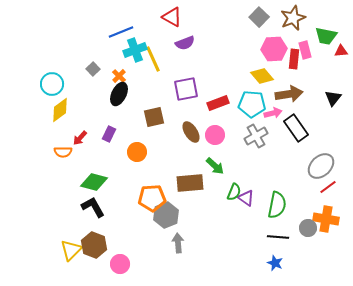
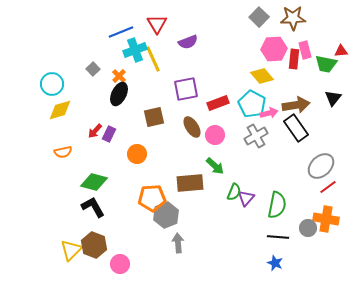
red triangle at (172, 17): moved 15 px left, 7 px down; rotated 30 degrees clockwise
brown star at (293, 18): rotated 20 degrees clockwise
green trapezoid at (326, 36): moved 28 px down
purple semicircle at (185, 43): moved 3 px right, 1 px up
brown arrow at (289, 94): moved 7 px right, 11 px down
cyan pentagon at (252, 104): rotated 24 degrees clockwise
yellow diamond at (60, 110): rotated 20 degrees clockwise
pink arrow at (273, 113): moved 4 px left
brown ellipse at (191, 132): moved 1 px right, 5 px up
red arrow at (80, 138): moved 15 px right, 7 px up
orange semicircle at (63, 152): rotated 12 degrees counterclockwise
orange circle at (137, 152): moved 2 px down
purple triangle at (246, 198): rotated 36 degrees clockwise
